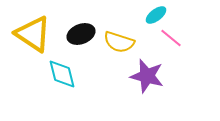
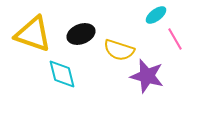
yellow triangle: rotated 15 degrees counterclockwise
pink line: moved 4 px right, 1 px down; rotated 20 degrees clockwise
yellow semicircle: moved 8 px down
